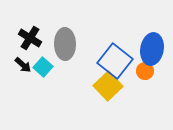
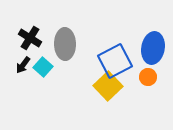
blue ellipse: moved 1 px right, 1 px up
blue square: rotated 24 degrees clockwise
black arrow: rotated 84 degrees clockwise
orange circle: moved 3 px right, 6 px down
